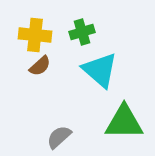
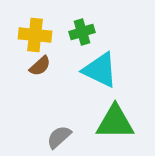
cyan triangle: rotated 15 degrees counterclockwise
green triangle: moved 9 px left
